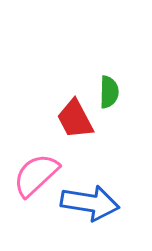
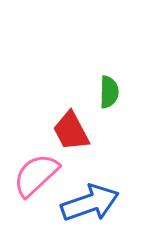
red trapezoid: moved 4 px left, 12 px down
blue arrow: rotated 28 degrees counterclockwise
